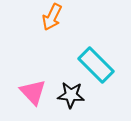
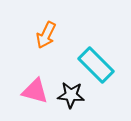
orange arrow: moved 6 px left, 18 px down
pink triangle: moved 2 px right, 1 px up; rotated 32 degrees counterclockwise
